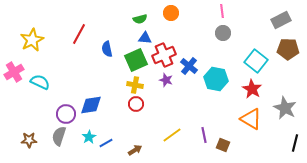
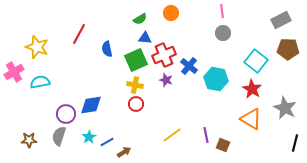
green semicircle: rotated 16 degrees counterclockwise
yellow star: moved 5 px right, 7 px down; rotated 25 degrees counterclockwise
cyan semicircle: rotated 36 degrees counterclockwise
purple line: moved 2 px right
blue line: moved 1 px right, 1 px up
brown arrow: moved 11 px left, 2 px down
